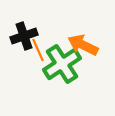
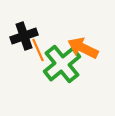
orange arrow: moved 3 px down
green cross: rotated 6 degrees counterclockwise
